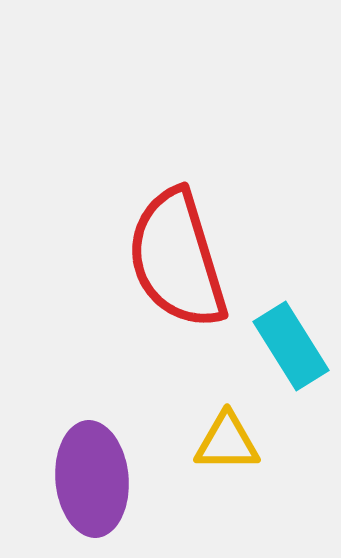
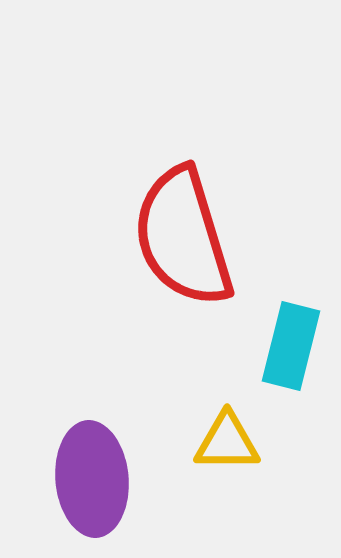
red semicircle: moved 6 px right, 22 px up
cyan rectangle: rotated 46 degrees clockwise
